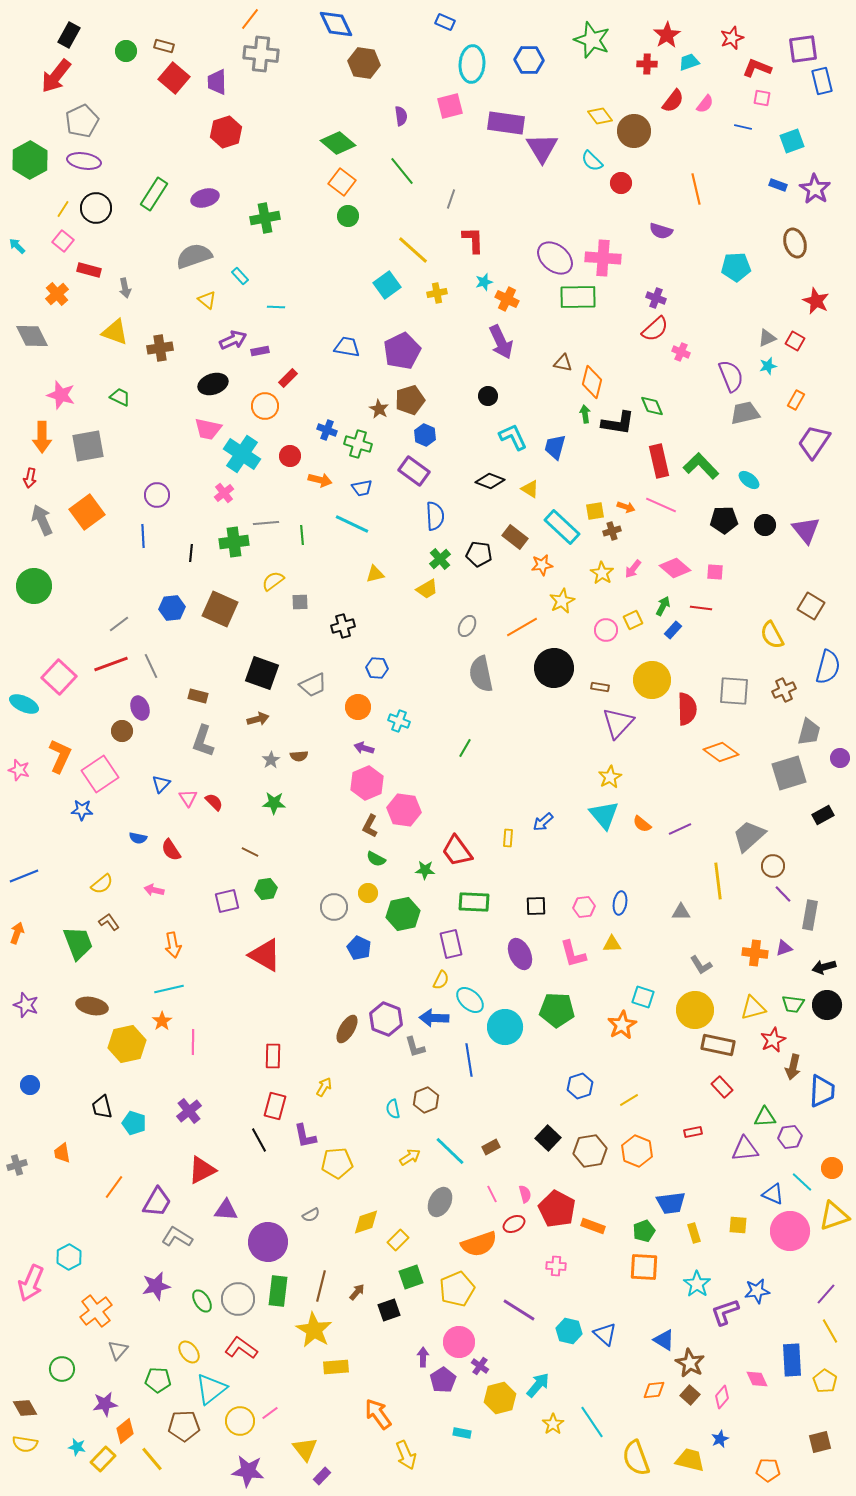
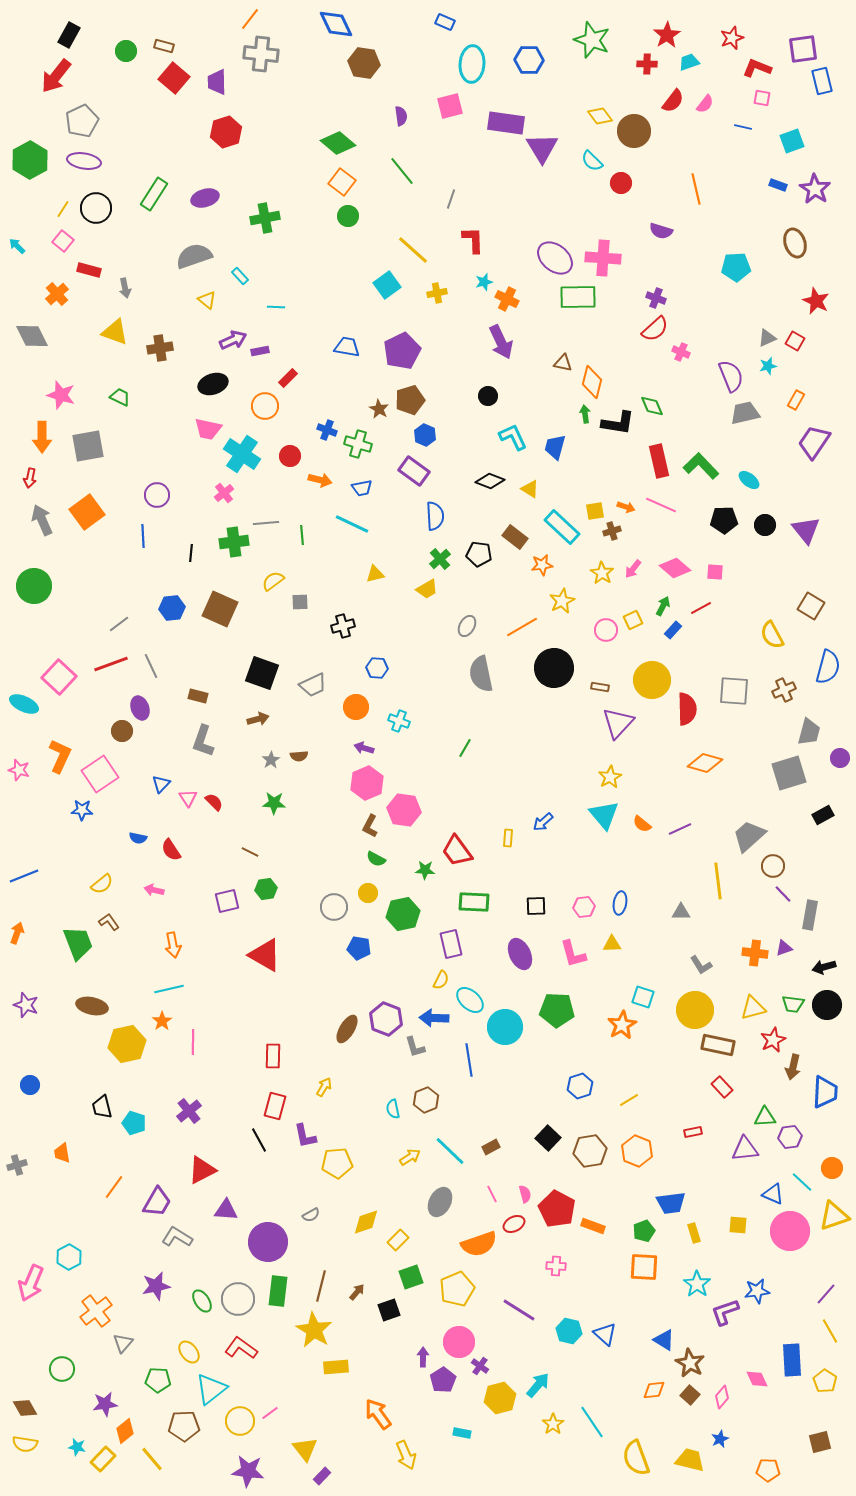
red line at (701, 608): rotated 35 degrees counterclockwise
orange circle at (358, 707): moved 2 px left
orange diamond at (721, 752): moved 16 px left, 11 px down; rotated 20 degrees counterclockwise
blue pentagon at (359, 948): rotated 15 degrees counterclockwise
blue trapezoid at (822, 1091): moved 3 px right, 1 px down
gray triangle at (118, 1350): moved 5 px right, 7 px up
